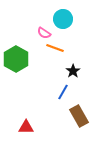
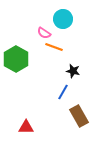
orange line: moved 1 px left, 1 px up
black star: rotated 24 degrees counterclockwise
